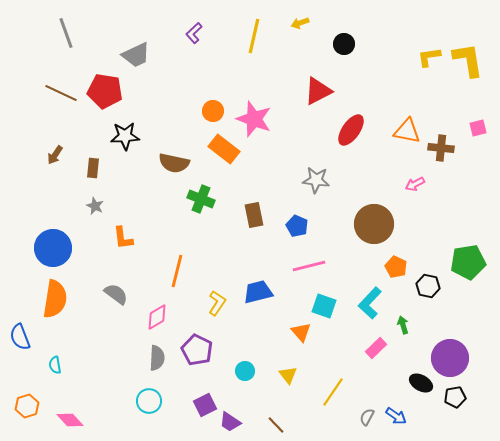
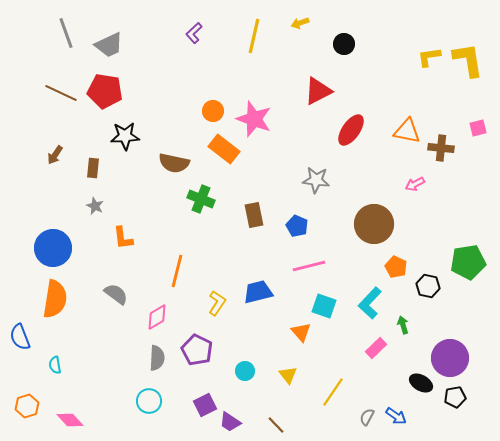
gray trapezoid at (136, 55): moved 27 px left, 10 px up
